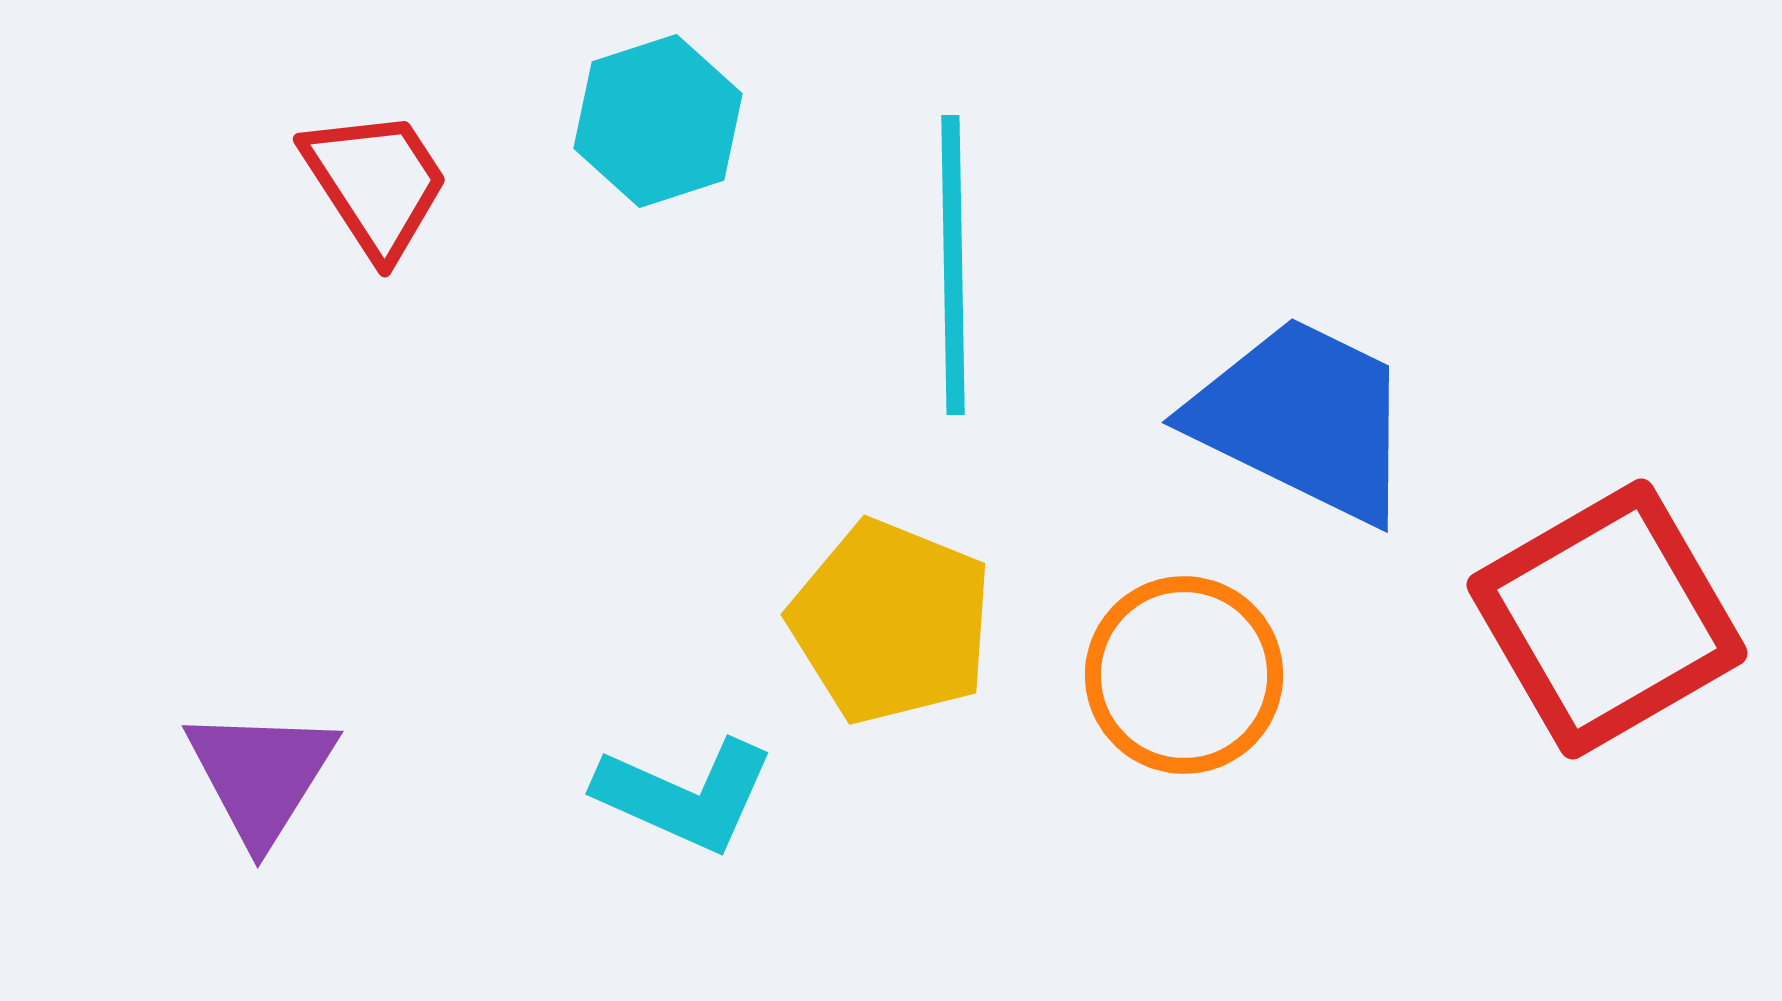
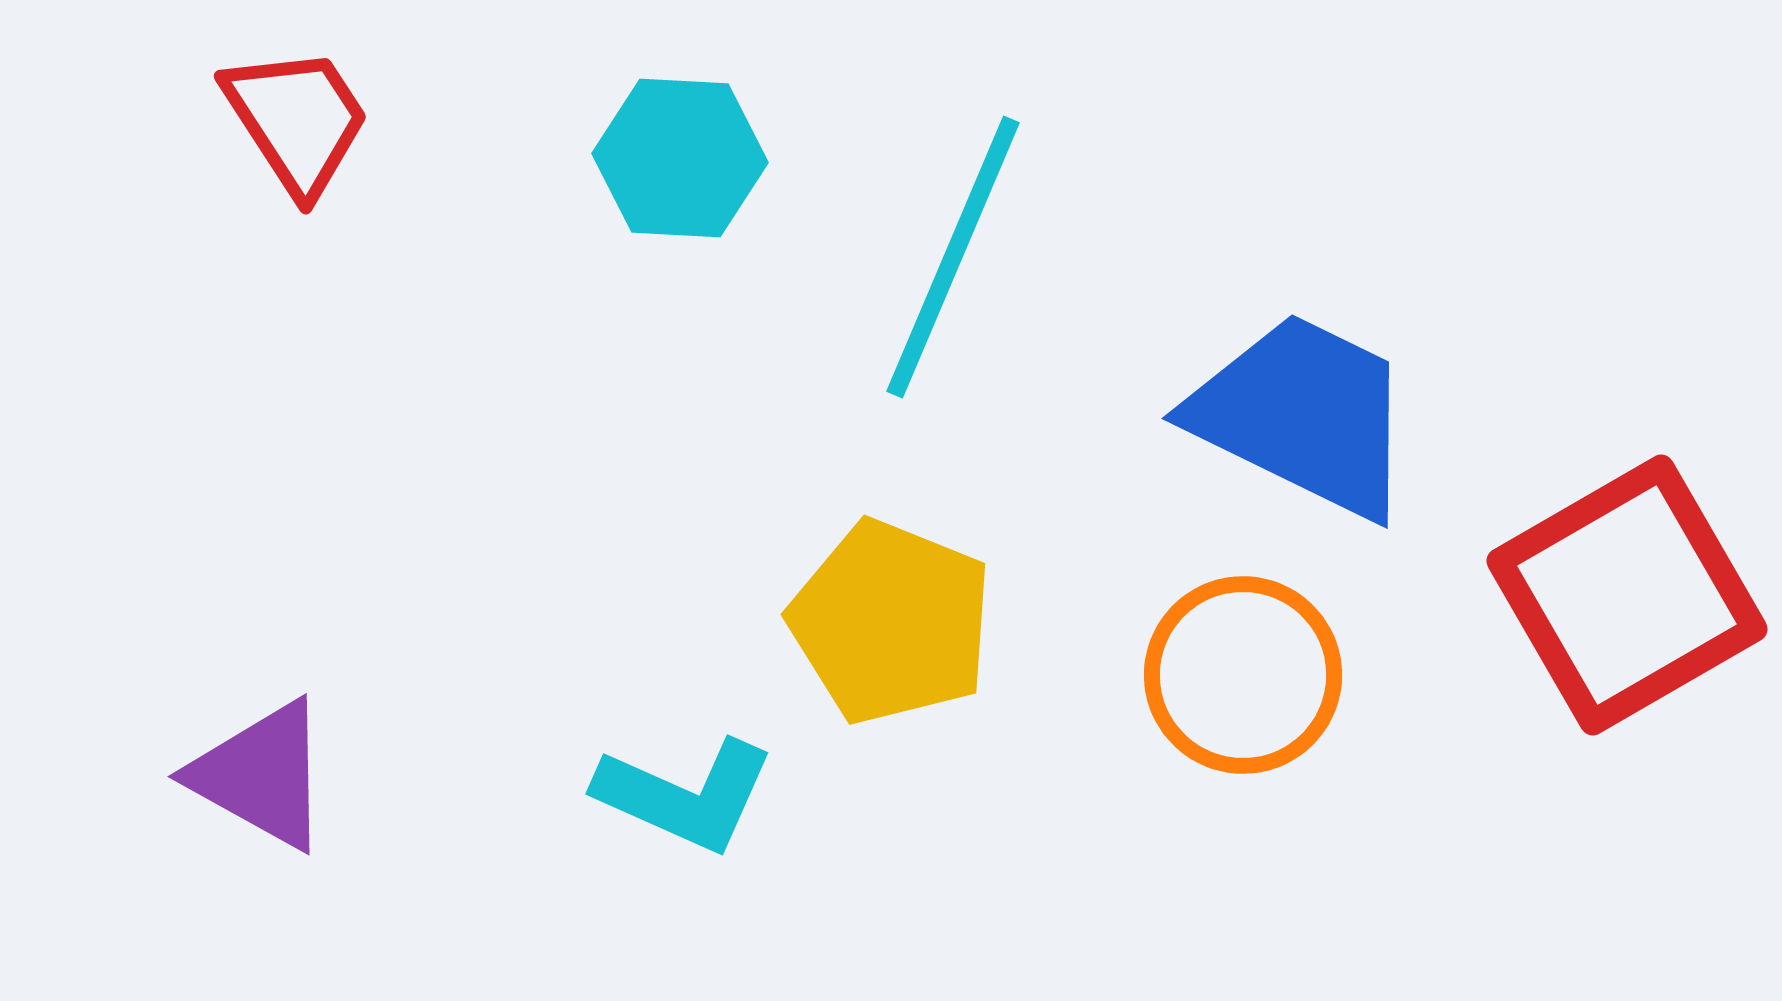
cyan hexagon: moved 22 px right, 37 px down; rotated 21 degrees clockwise
red trapezoid: moved 79 px left, 63 px up
cyan line: moved 8 px up; rotated 24 degrees clockwise
blue trapezoid: moved 4 px up
red square: moved 20 px right, 24 px up
orange circle: moved 59 px right
purple triangle: rotated 33 degrees counterclockwise
